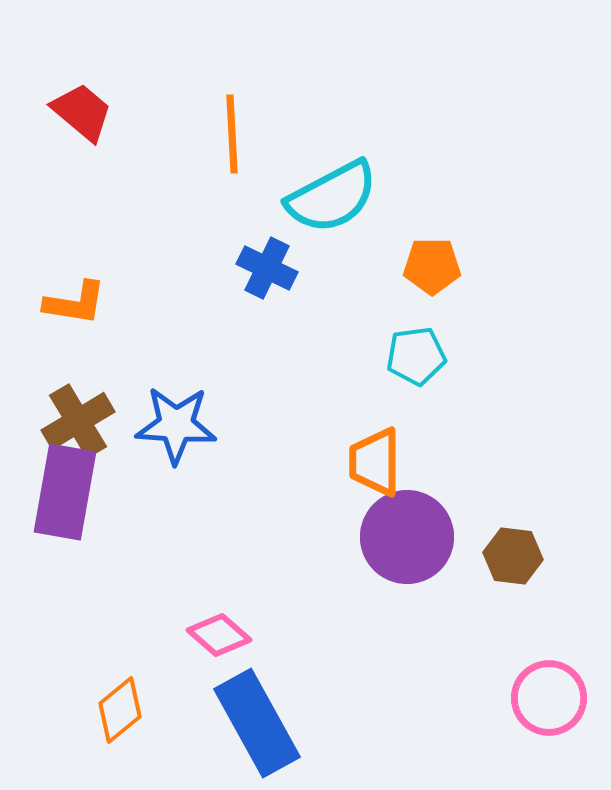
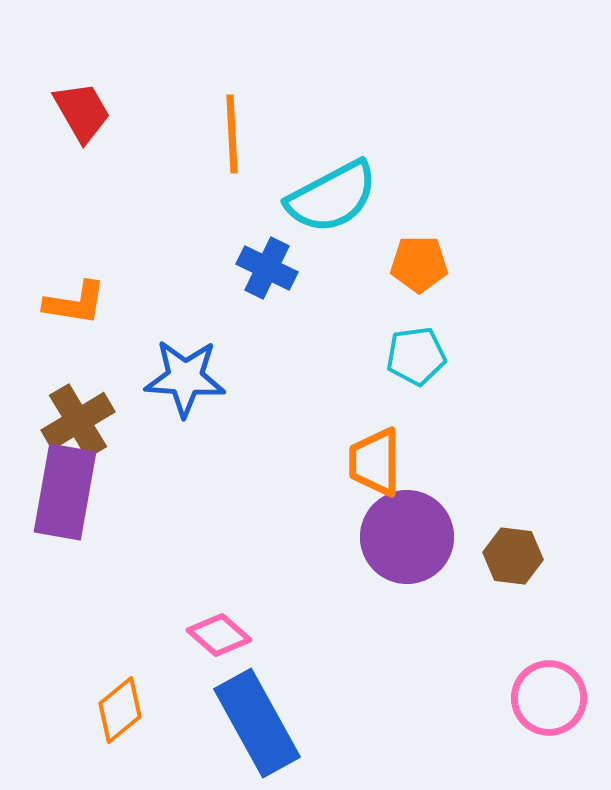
red trapezoid: rotated 20 degrees clockwise
orange pentagon: moved 13 px left, 2 px up
blue star: moved 9 px right, 47 px up
